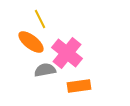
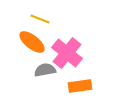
yellow line: rotated 42 degrees counterclockwise
orange ellipse: moved 1 px right
orange rectangle: moved 1 px right
